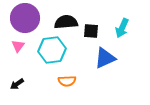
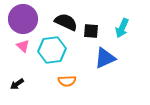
purple circle: moved 2 px left, 1 px down
black semicircle: rotated 30 degrees clockwise
pink triangle: moved 5 px right; rotated 24 degrees counterclockwise
